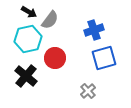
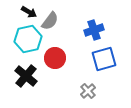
gray semicircle: moved 1 px down
blue square: moved 1 px down
